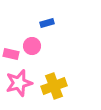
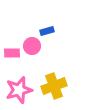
blue rectangle: moved 8 px down
pink rectangle: moved 1 px right, 1 px up; rotated 14 degrees counterclockwise
pink star: moved 7 px down
